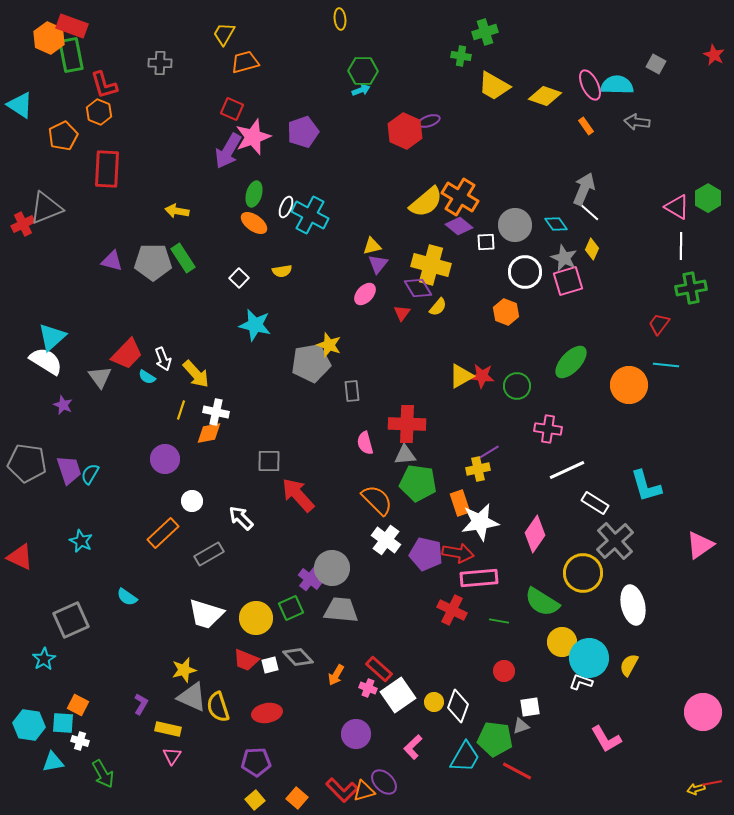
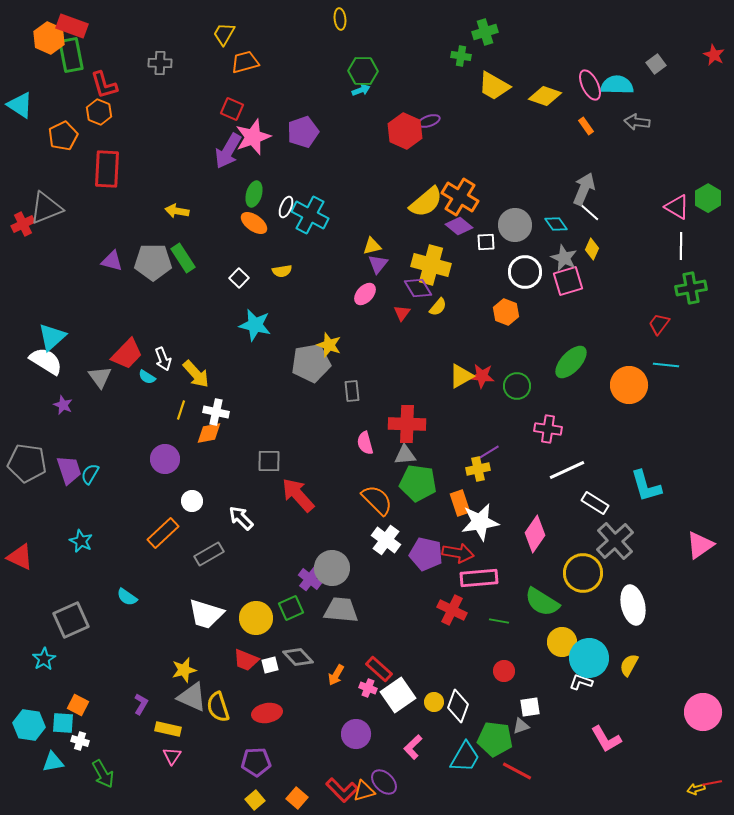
gray square at (656, 64): rotated 24 degrees clockwise
